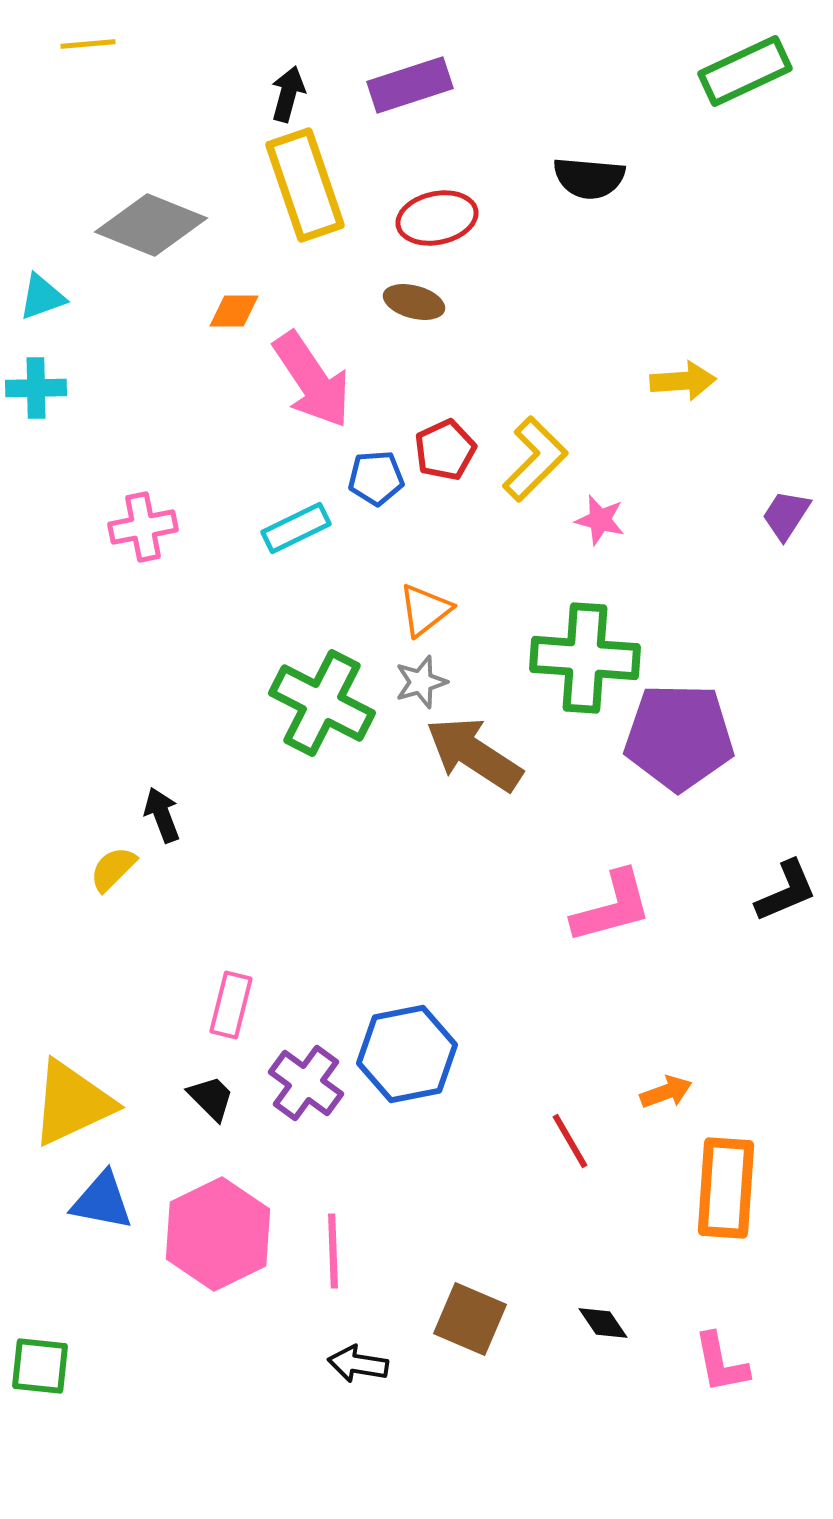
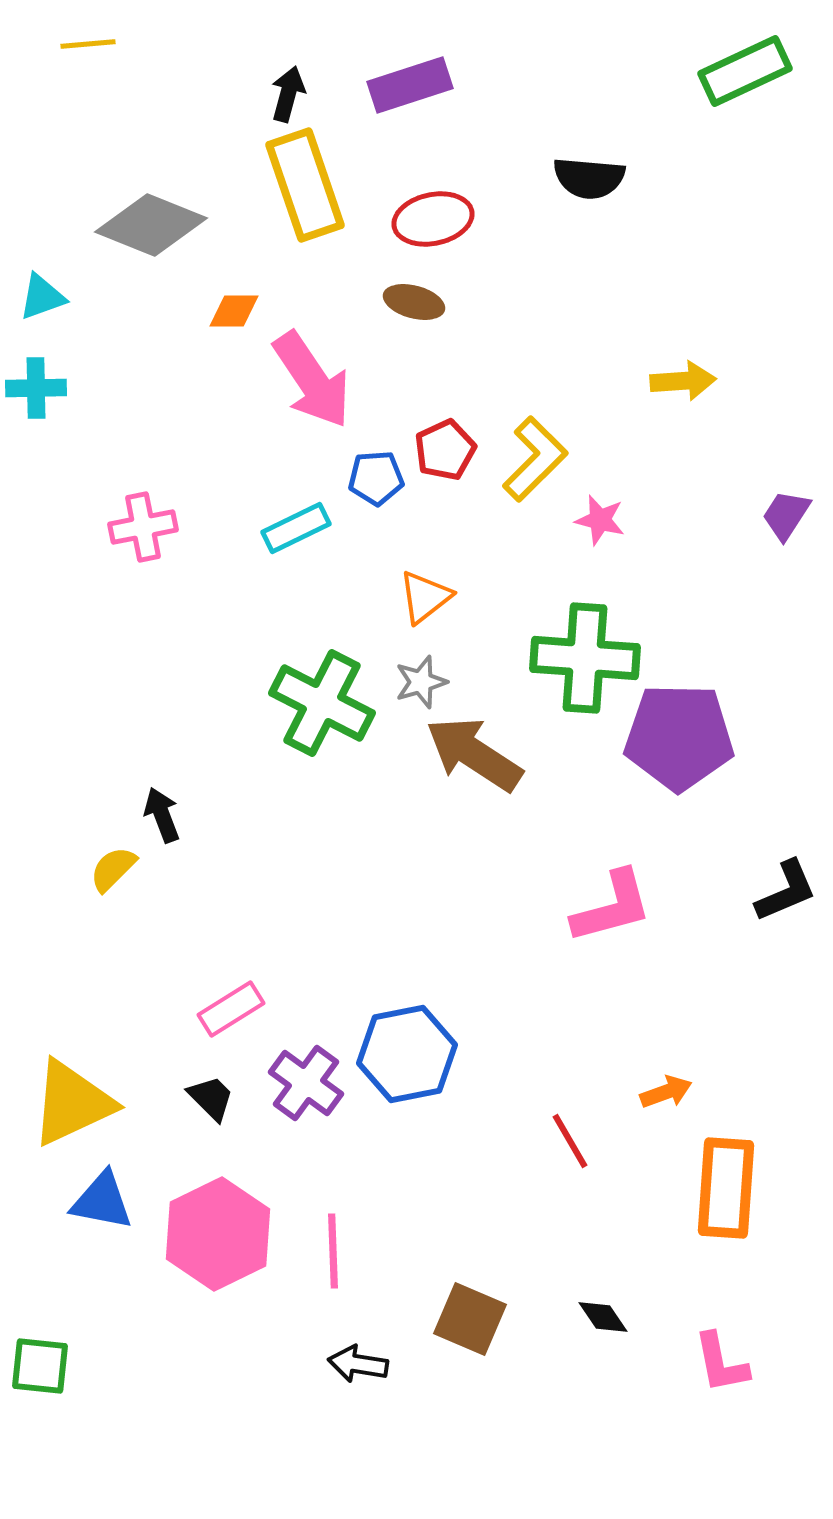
red ellipse at (437, 218): moved 4 px left, 1 px down
orange triangle at (425, 610): moved 13 px up
pink rectangle at (231, 1005): moved 4 px down; rotated 44 degrees clockwise
black diamond at (603, 1323): moved 6 px up
